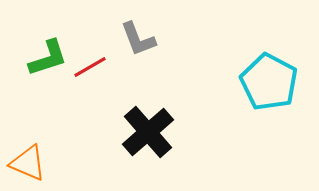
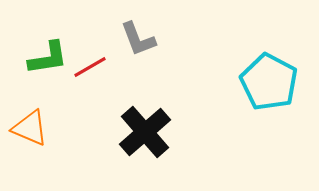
green L-shape: rotated 9 degrees clockwise
black cross: moved 3 px left
orange triangle: moved 2 px right, 35 px up
